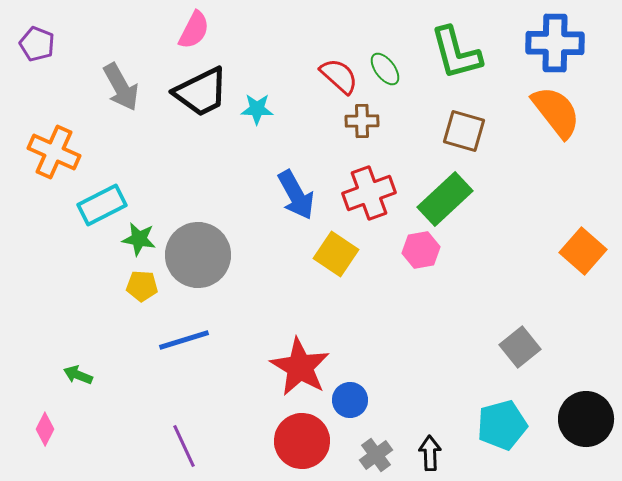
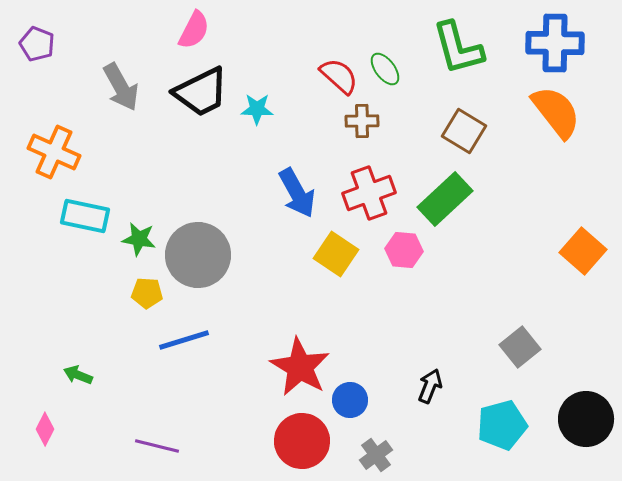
green L-shape: moved 2 px right, 5 px up
brown square: rotated 15 degrees clockwise
blue arrow: moved 1 px right, 2 px up
cyan rectangle: moved 17 px left, 11 px down; rotated 39 degrees clockwise
pink hexagon: moved 17 px left; rotated 15 degrees clockwise
yellow pentagon: moved 5 px right, 7 px down
purple line: moved 27 px left; rotated 51 degrees counterclockwise
black arrow: moved 67 px up; rotated 24 degrees clockwise
